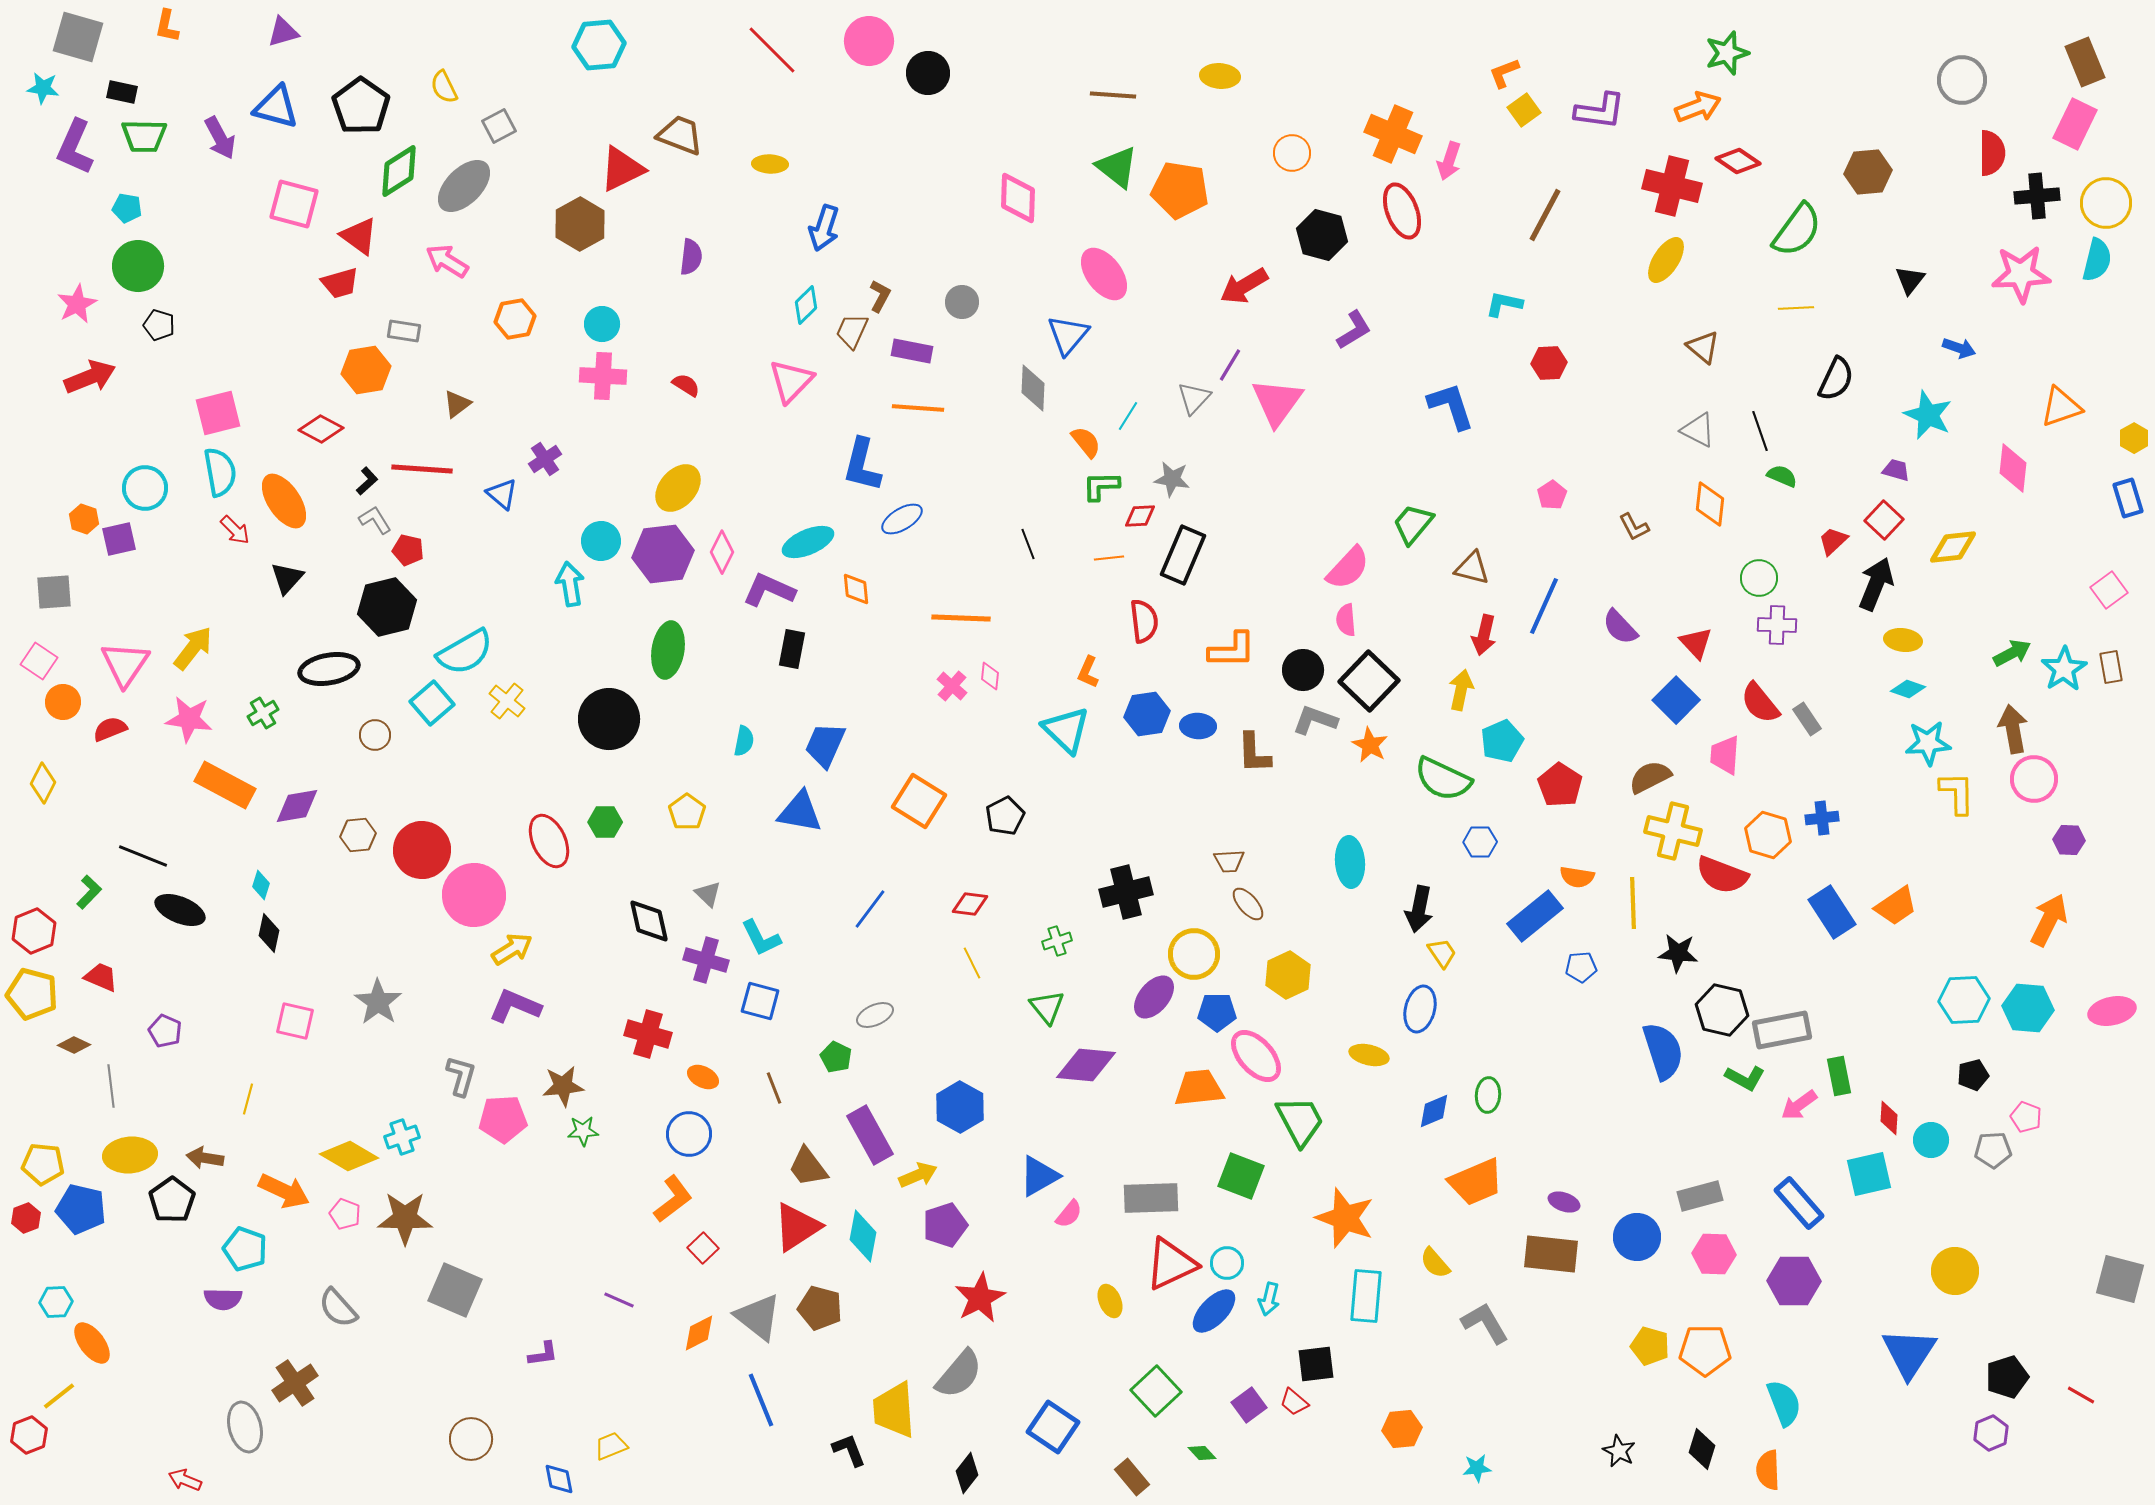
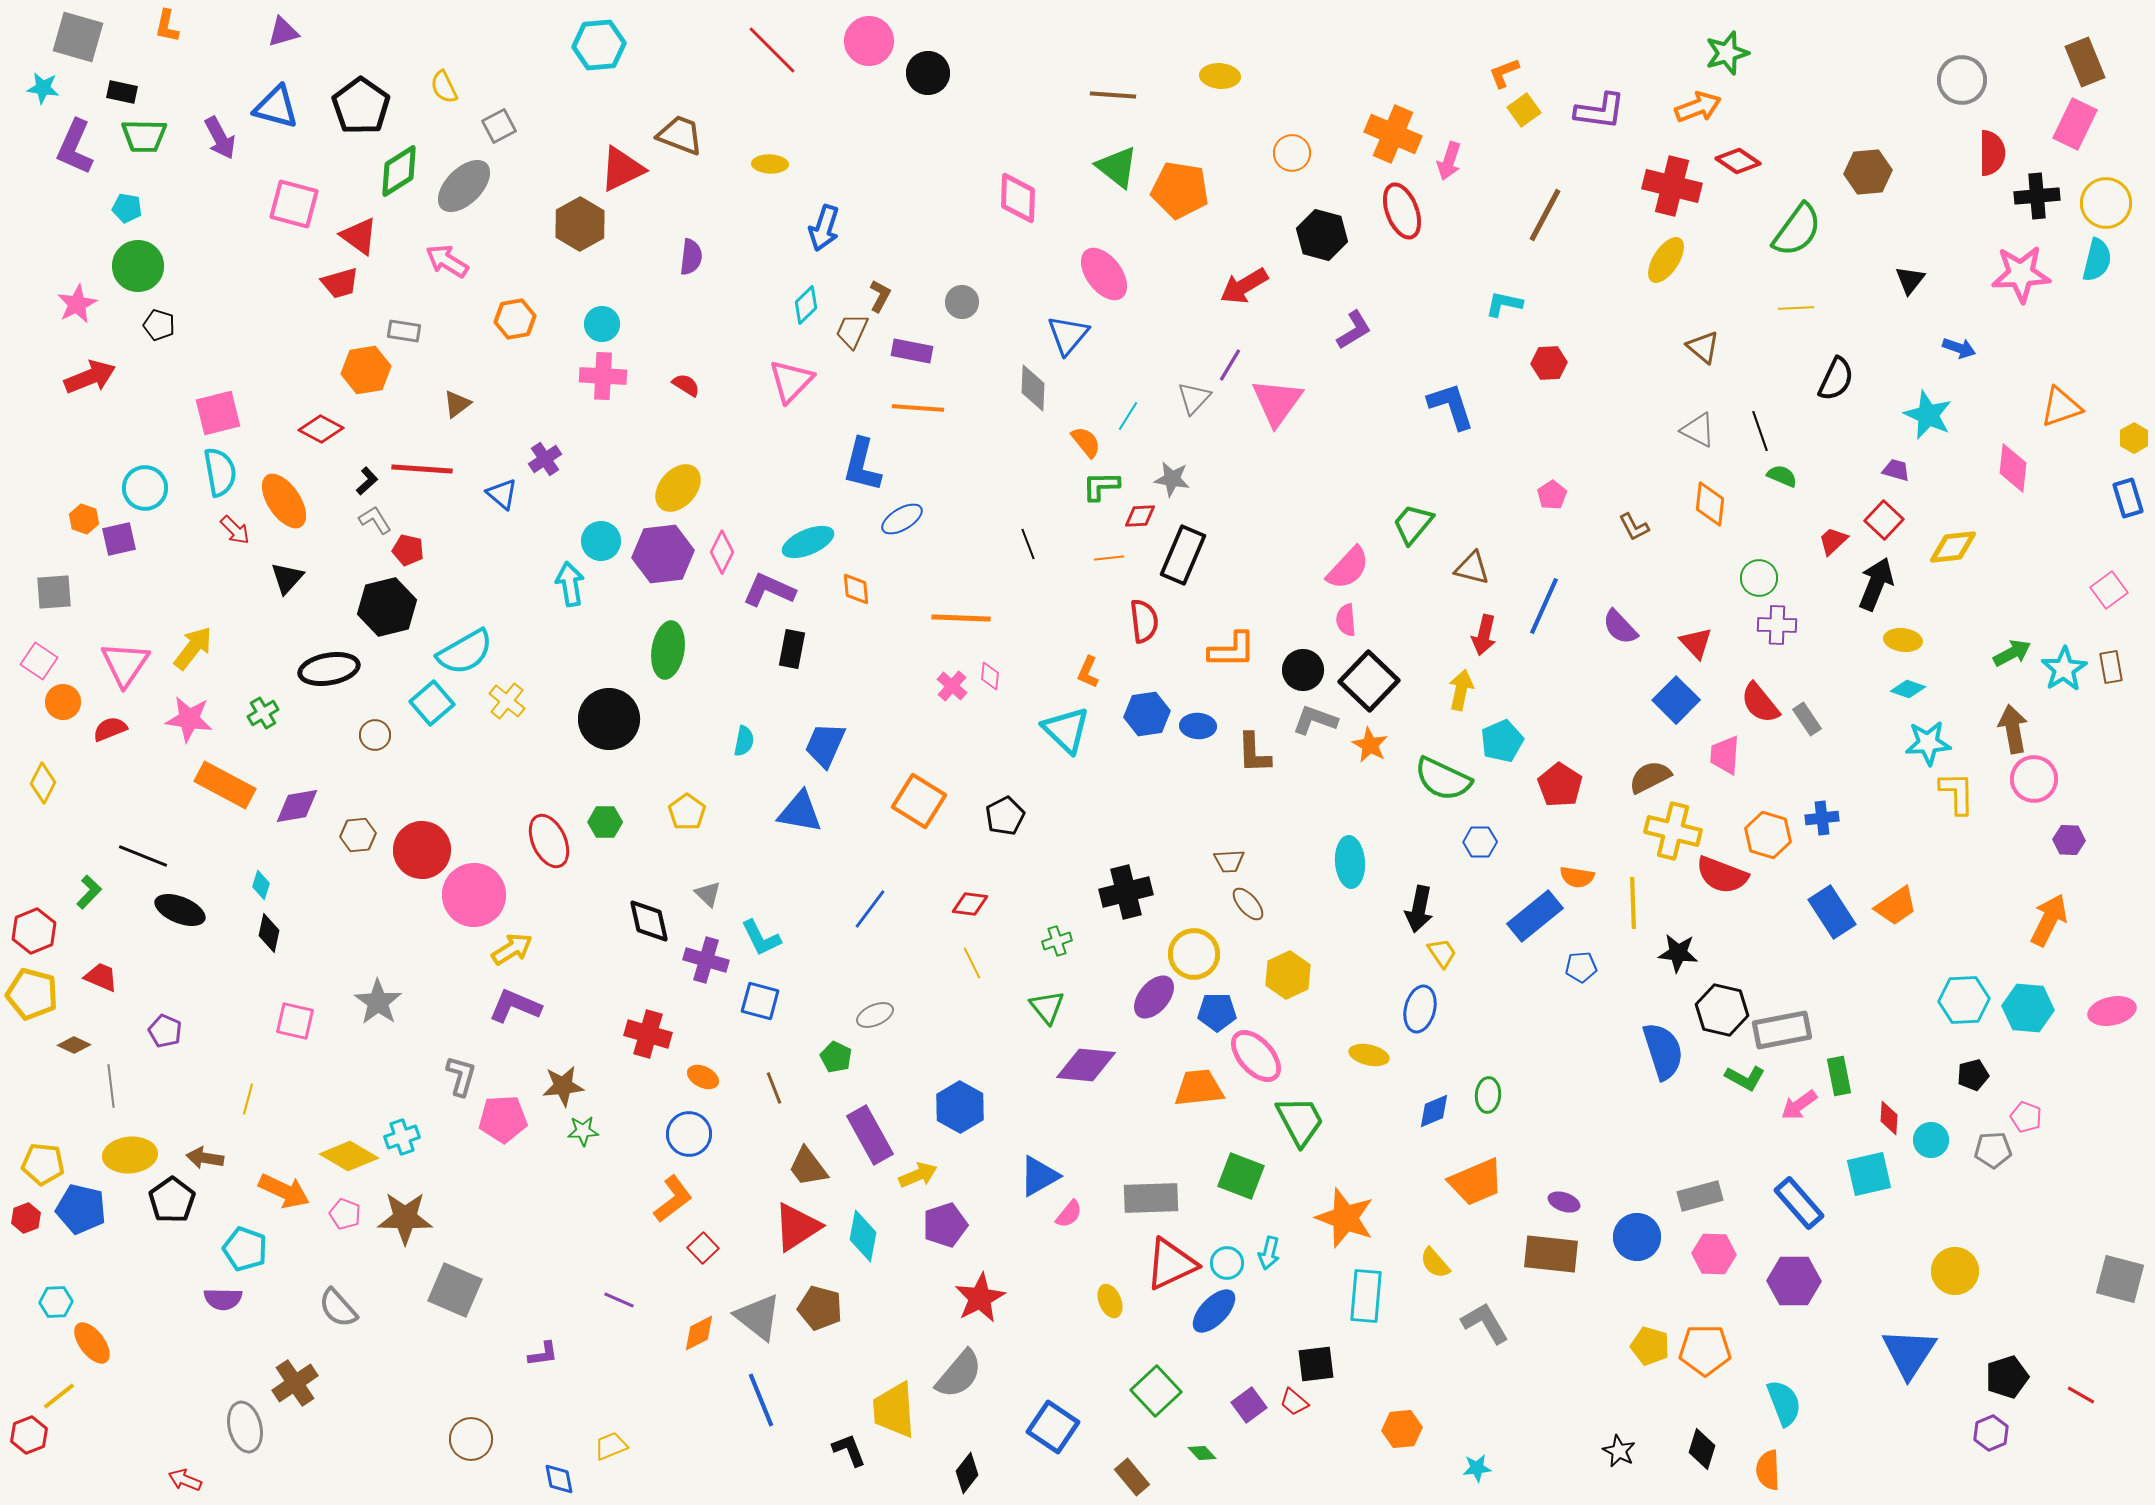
cyan arrow at (1269, 1299): moved 46 px up
